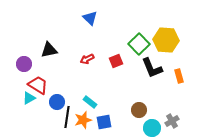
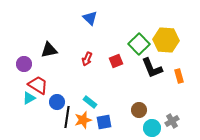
red arrow: rotated 40 degrees counterclockwise
